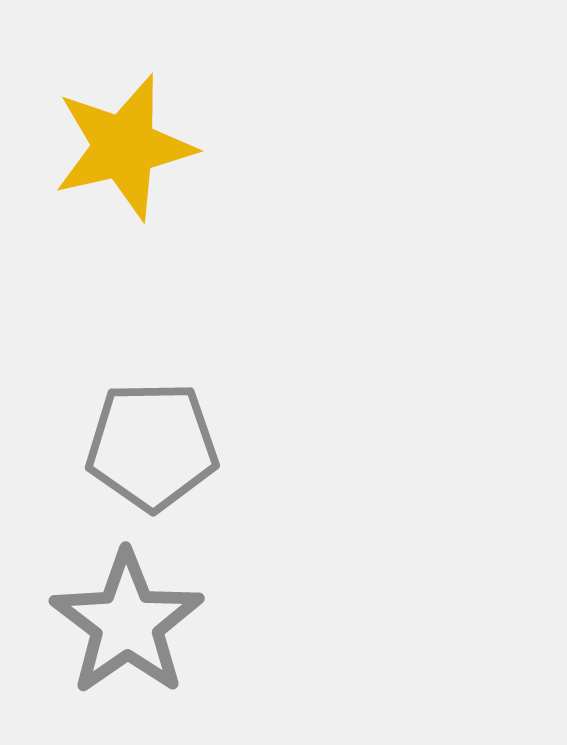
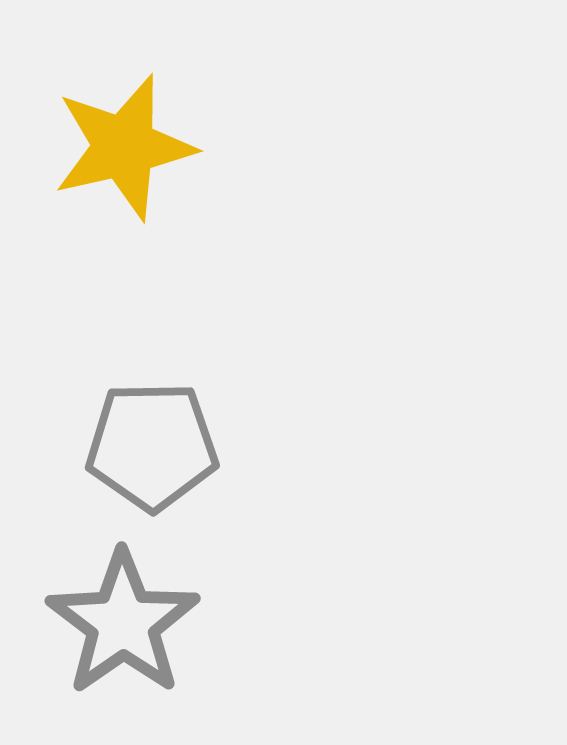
gray star: moved 4 px left
